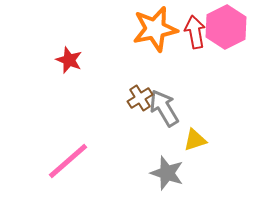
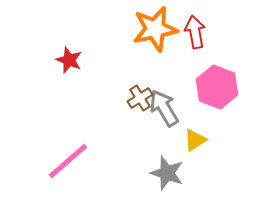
pink hexagon: moved 9 px left, 60 px down; rotated 12 degrees counterclockwise
yellow triangle: rotated 15 degrees counterclockwise
